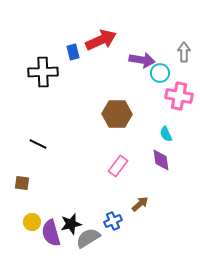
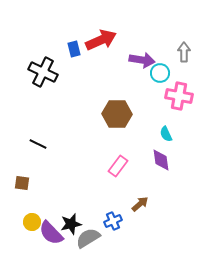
blue rectangle: moved 1 px right, 3 px up
black cross: rotated 28 degrees clockwise
purple semicircle: rotated 28 degrees counterclockwise
